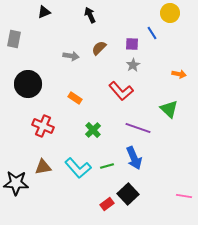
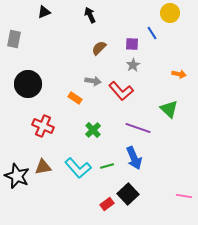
gray arrow: moved 22 px right, 25 px down
black star: moved 1 px right, 7 px up; rotated 20 degrees clockwise
